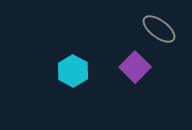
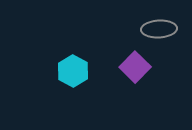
gray ellipse: rotated 40 degrees counterclockwise
